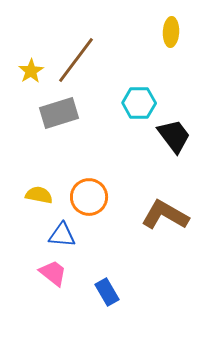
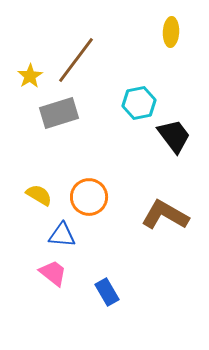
yellow star: moved 1 px left, 5 px down
cyan hexagon: rotated 12 degrees counterclockwise
yellow semicircle: rotated 20 degrees clockwise
